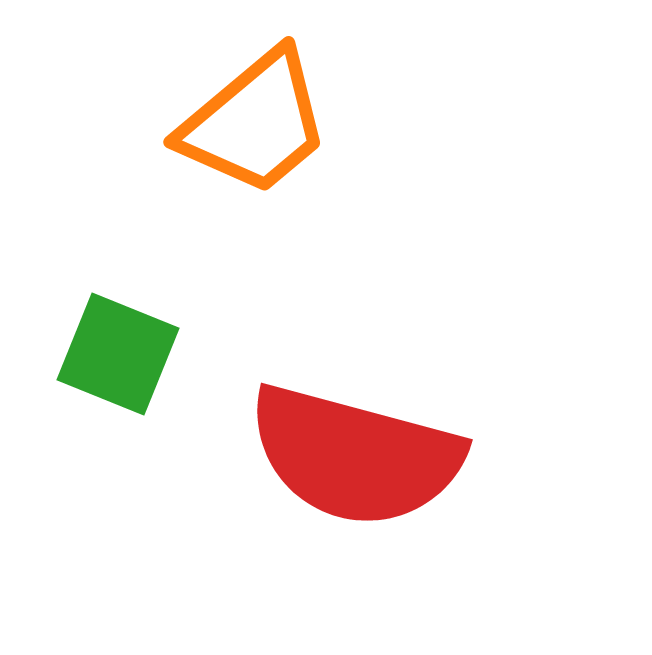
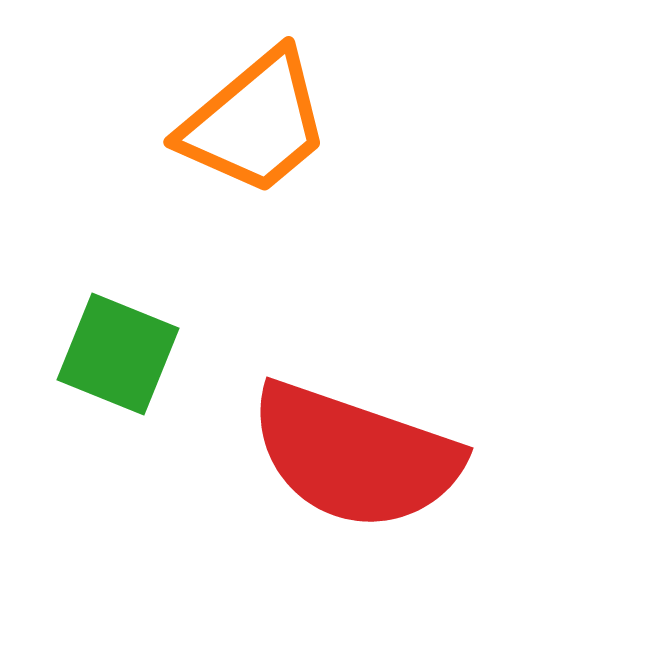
red semicircle: rotated 4 degrees clockwise
